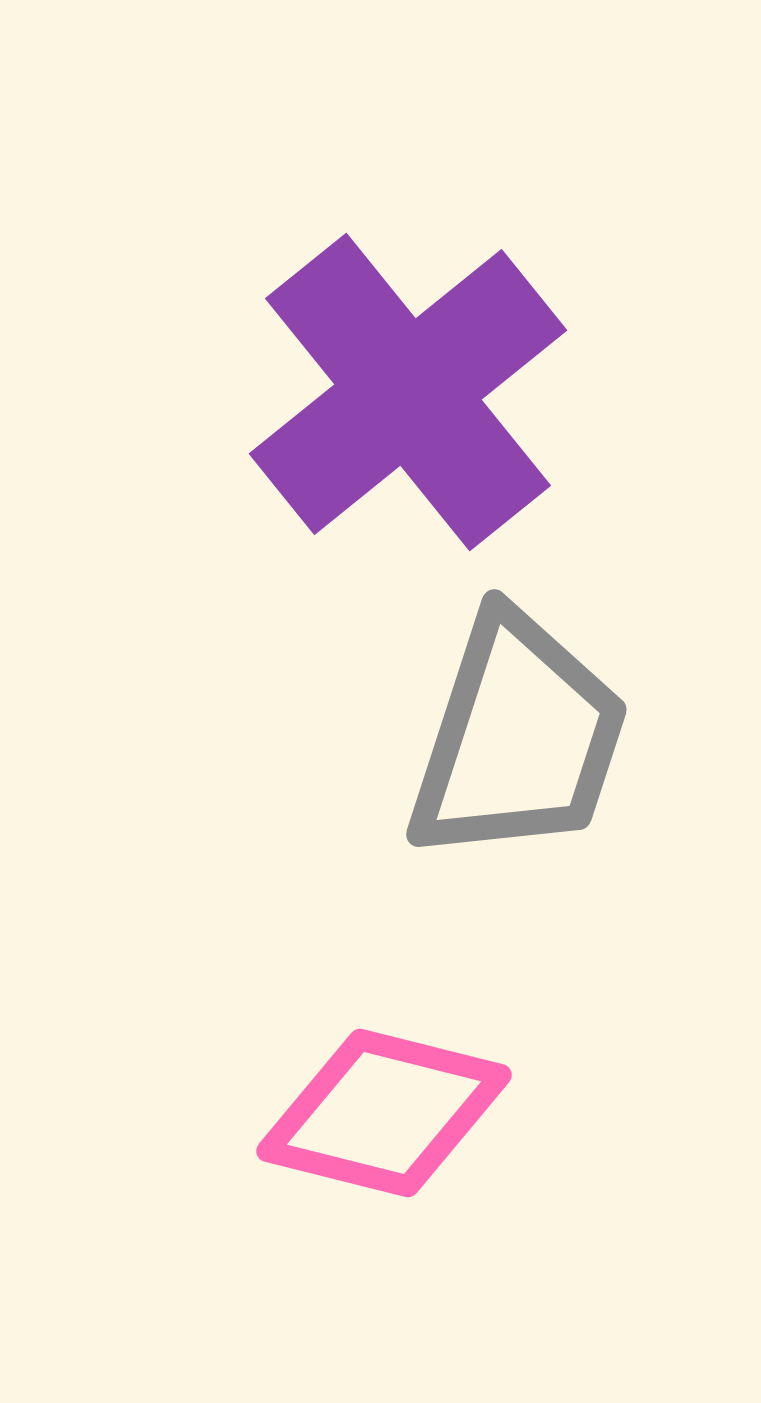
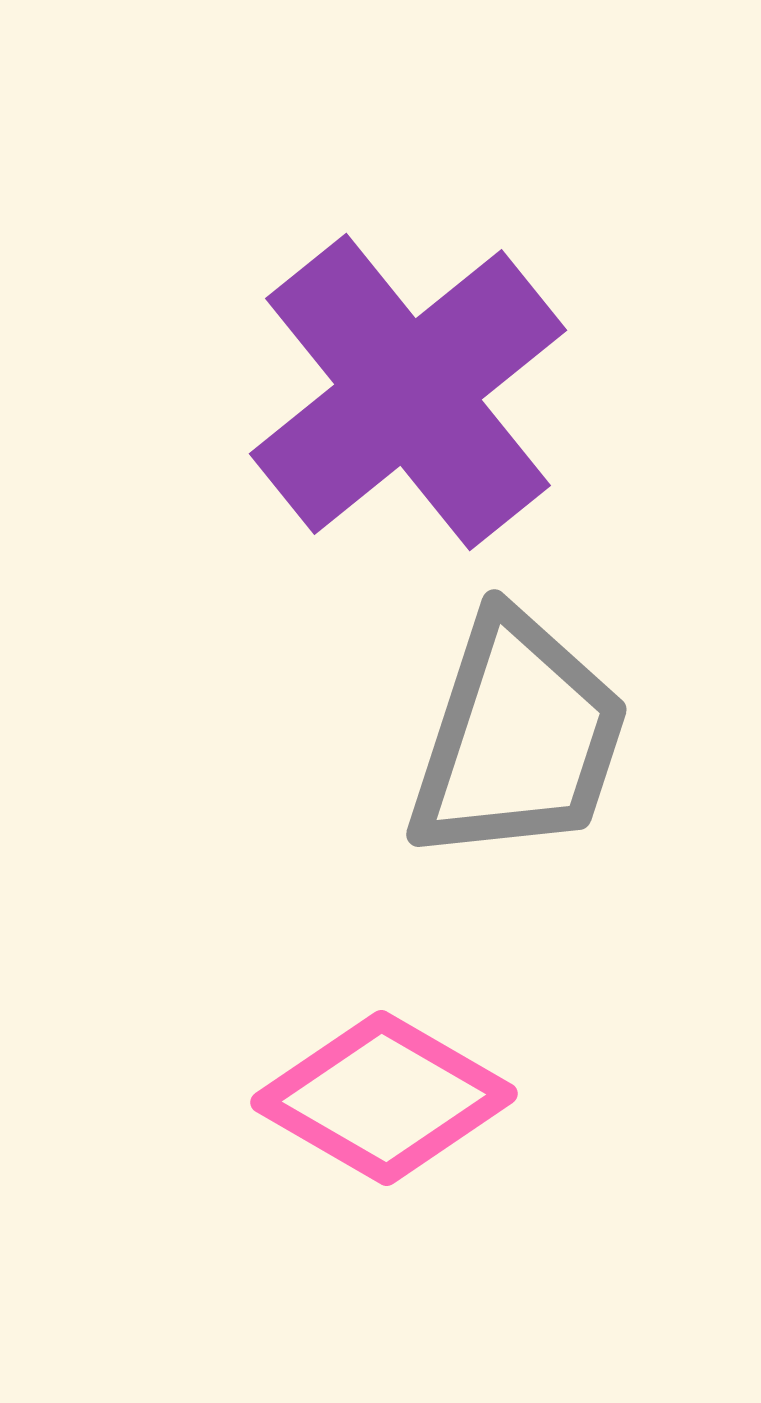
pink diamond: moved 15 px up; rotated 16 degrees clockwise
